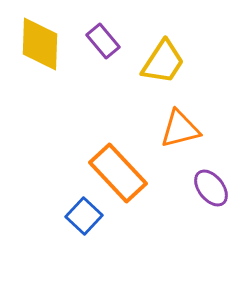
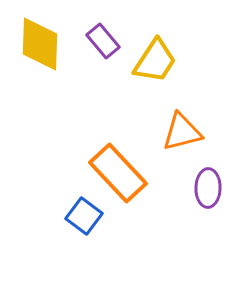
yellow trapezoid: moved 8 px left, 1 px up
orange triangle: moved 2 px right, 3 px down
purple ellipse: moved 3 px left; rotated 39 degrees clockwise
blue square: rotated 6 degrees counterclockwise
